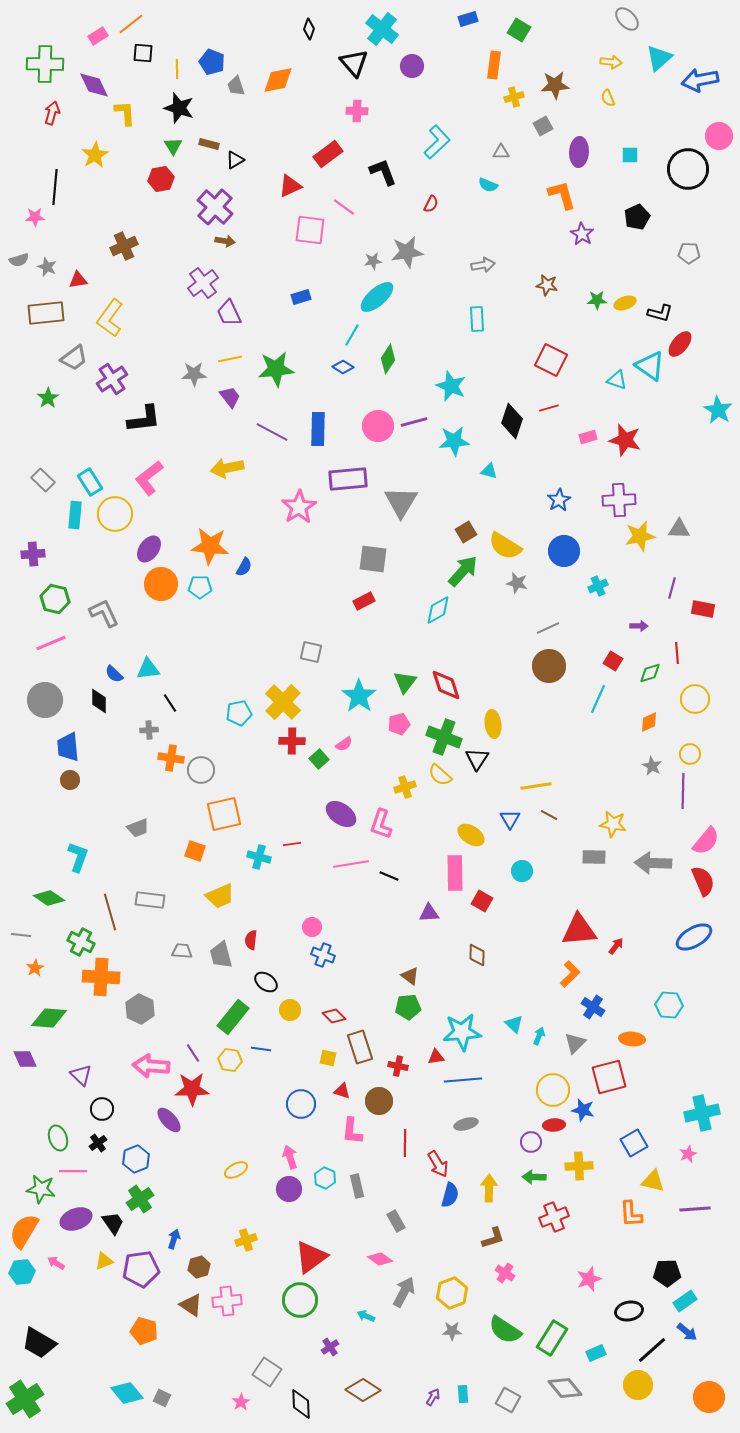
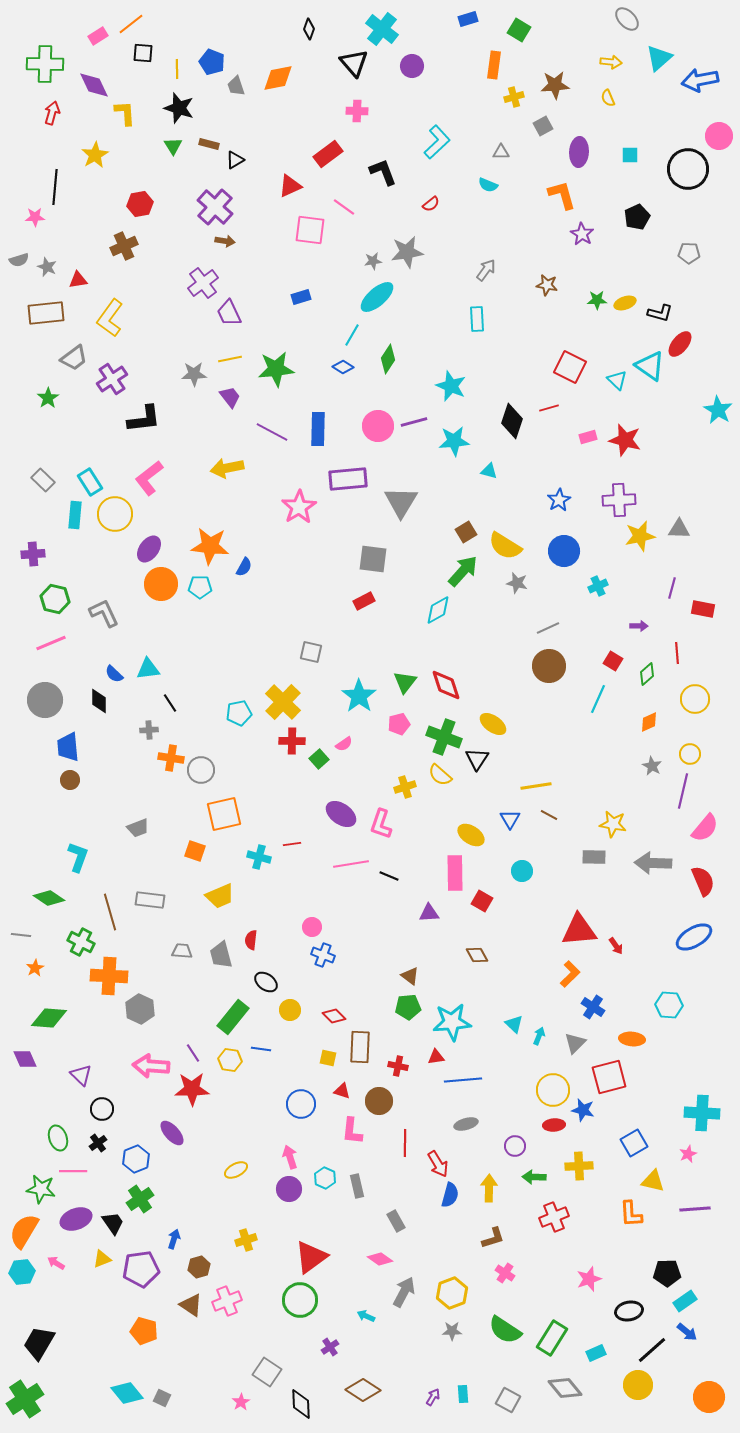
orange diamond at (278, 80): moved 2 px up
red hexagon at (161, 179): moved 21 px left, 25 px down
red semicircle at (431, 204): rotated 24 degrees clockwise
gray arrow at (483, 265): moved 3 px right, 5 px down; rotated 45 degrees counterclockwise
red square at (551, 360): moved 19 px right, 7 px down
cyan triangle at (617, 380): rotated 25 degrees clockwise
green diamond at (650, 673): moved 3 px left, 1 px down; rotated 25 degrees counterclockwise
yellow ellipse at (493, 724): rotated 48 degrees counterclockwise
purple line at (683, 791): rotated 12 degrees clockwise
pink semicircle at (706, 841): moved 1 px left, 13 px up
red arrow at (616, 946): rotated 108 degrees clockwise
brown diamond at (477, 955): rotated 30 degrees counterclockwise
orange cross at (101, 977): moved 8 px right, 1 px up
cyan star at (462, 1032): moved 10 px left, 10 px up
brown rectangle at (360, 1047): rotated 20 degrees clockwise
cyan cross at (702, 1113): rotated 16 degrees clockwise
purple ellipse at (169, 1120): moved 3 px right, 13 px down
purple circle at (531, 1142): moved 16 px left, 4 px down
yellow triangle at (104, 1261): moved 2 px left, 2 px up
pink cross at (227, 1301): rotated 16 degrees counterclockwise
black trapezoid at (39, 1343): rotated 90 degrees clockwise
